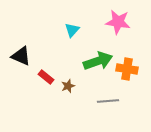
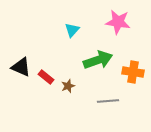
black triangle: moved 11 px down
green arrow: moved 1 px up
orange cross: moved 6 px right, 3 px down
